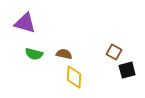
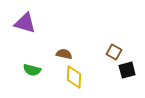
green semicircle: moved 2 px left, 16 px down
